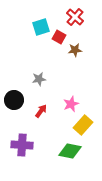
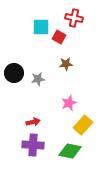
red cross: moved 1 px left, 1 px down; rotated 30 degrees counterclockwise
cyan square: rotated 18 degrees clockwise
brown star: moved 9 px left, 14 px down
gray star: moved 1 px left
black circle: moved 27 px up
pink star: moved 2 px left, 1 px up
red arrow: moved 8 px left, 11 px down; rotated 40 degrees clockwise
purple cross: moved 11 px right
